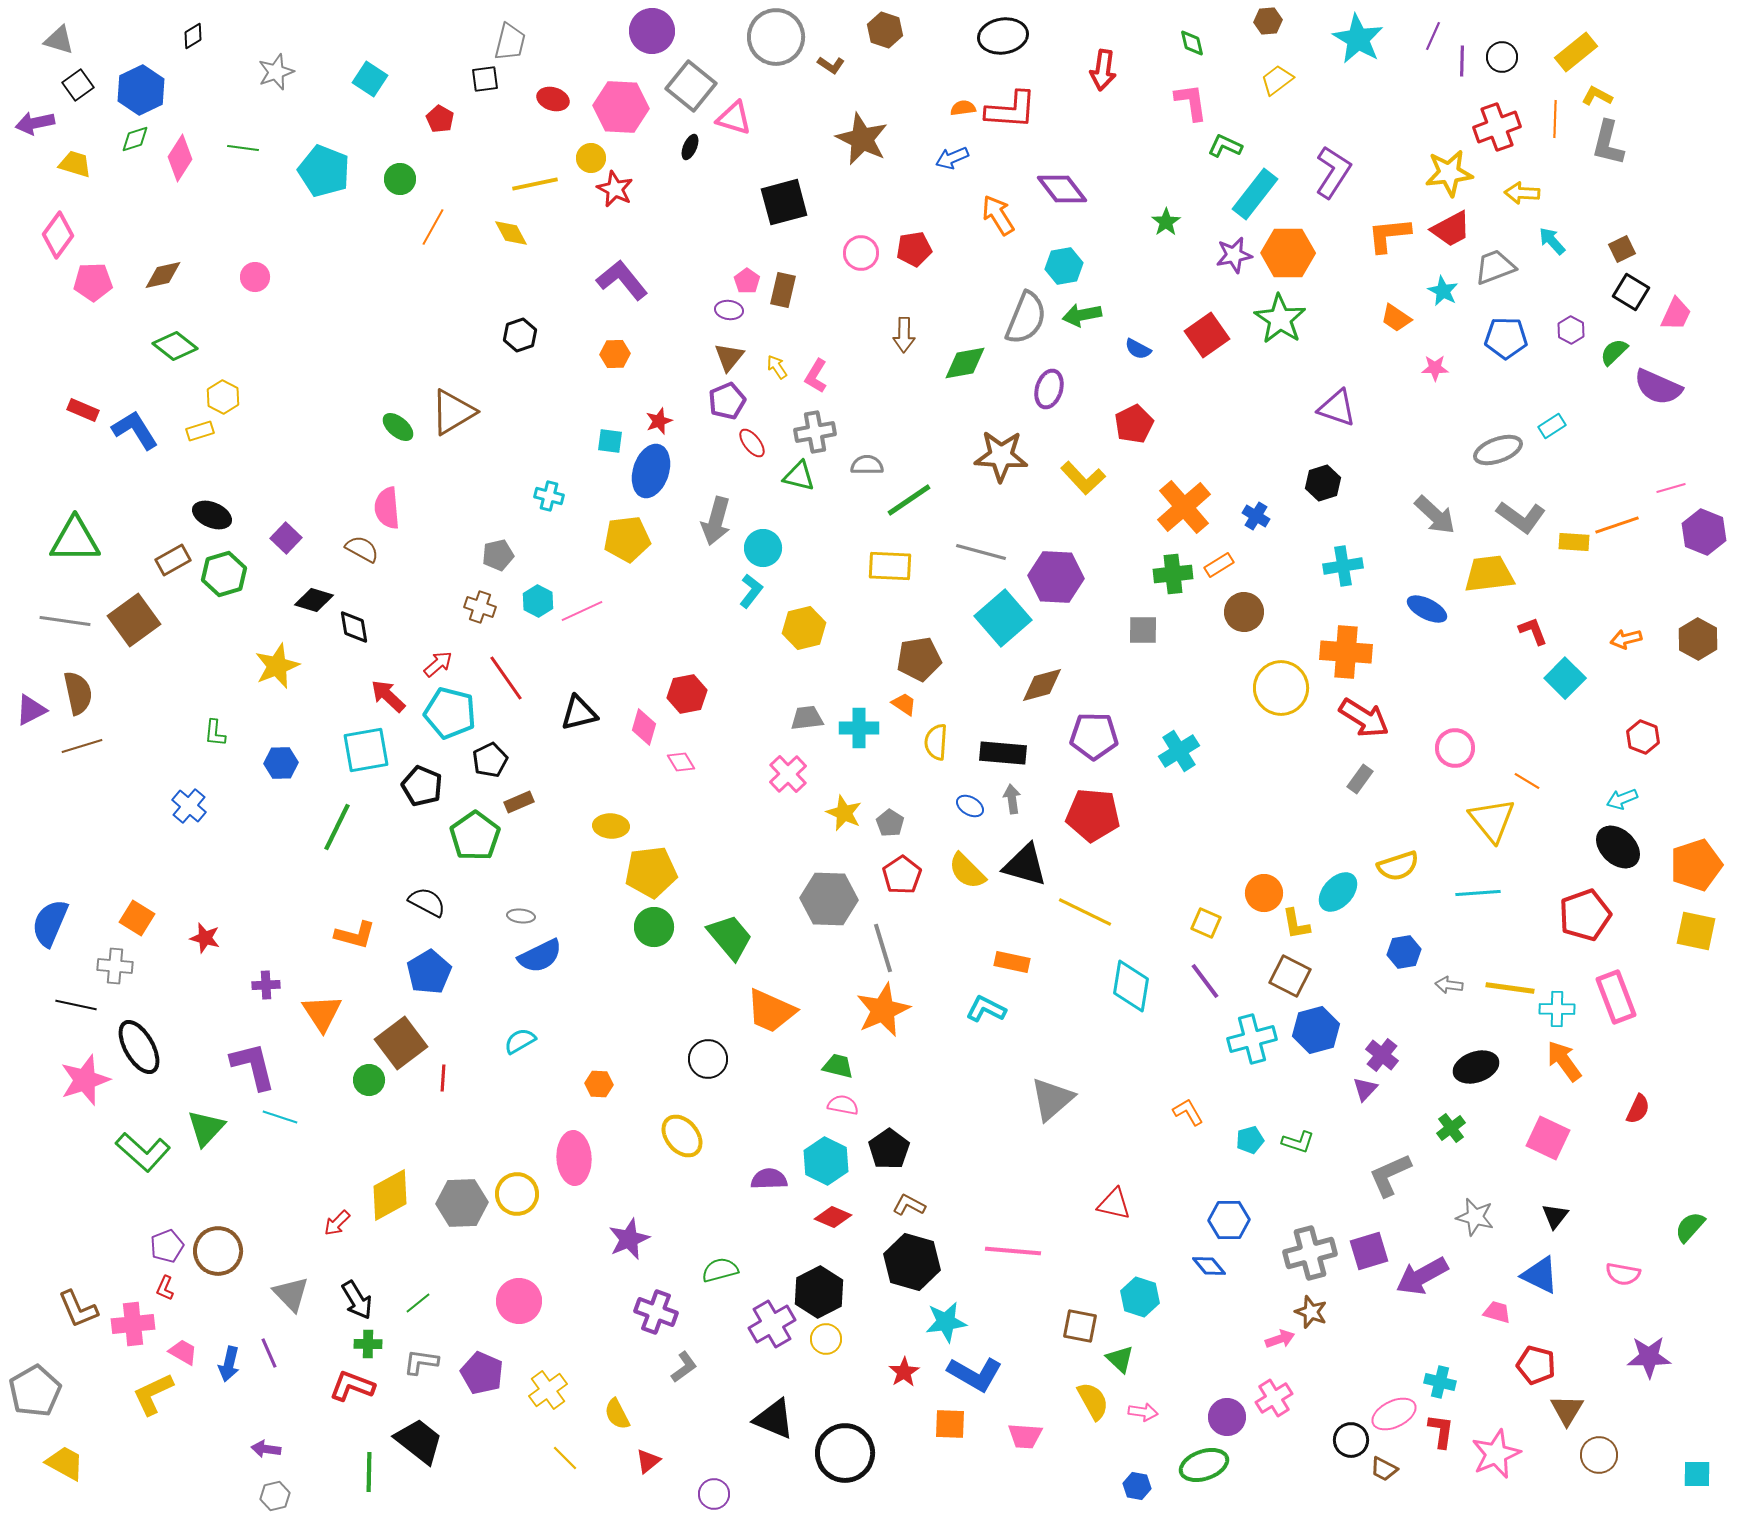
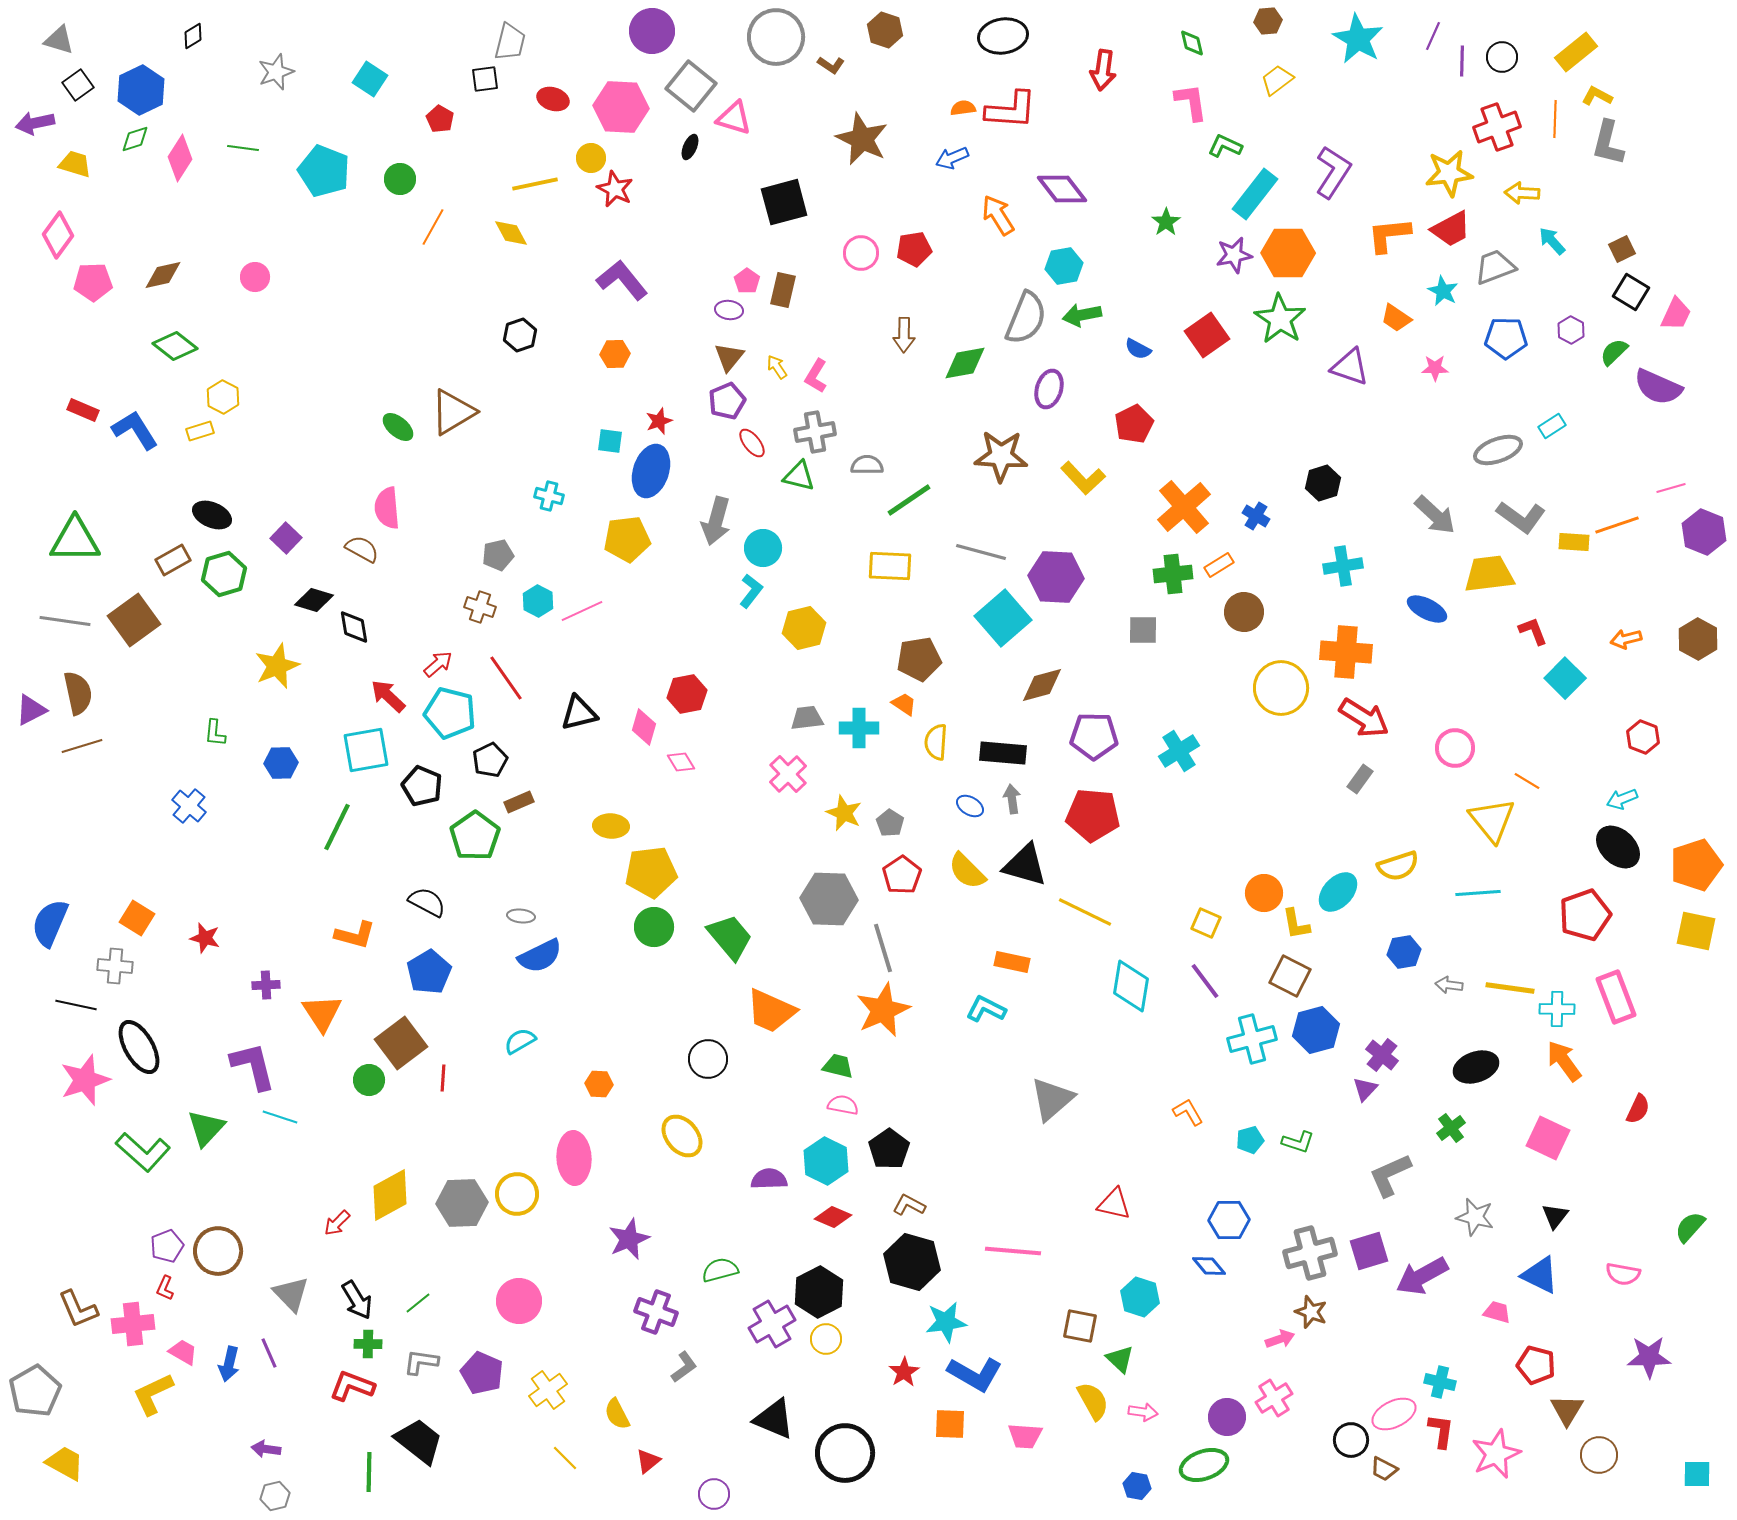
purple triangle at (1337, 408): moved 13 px right, 41 px up
